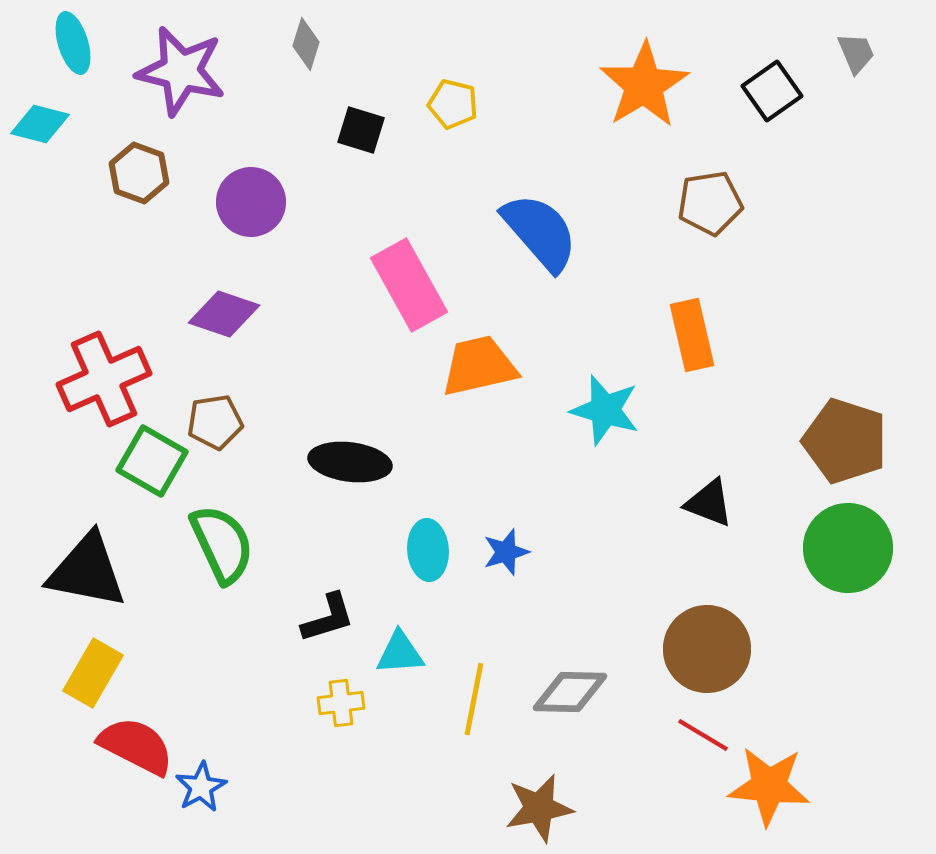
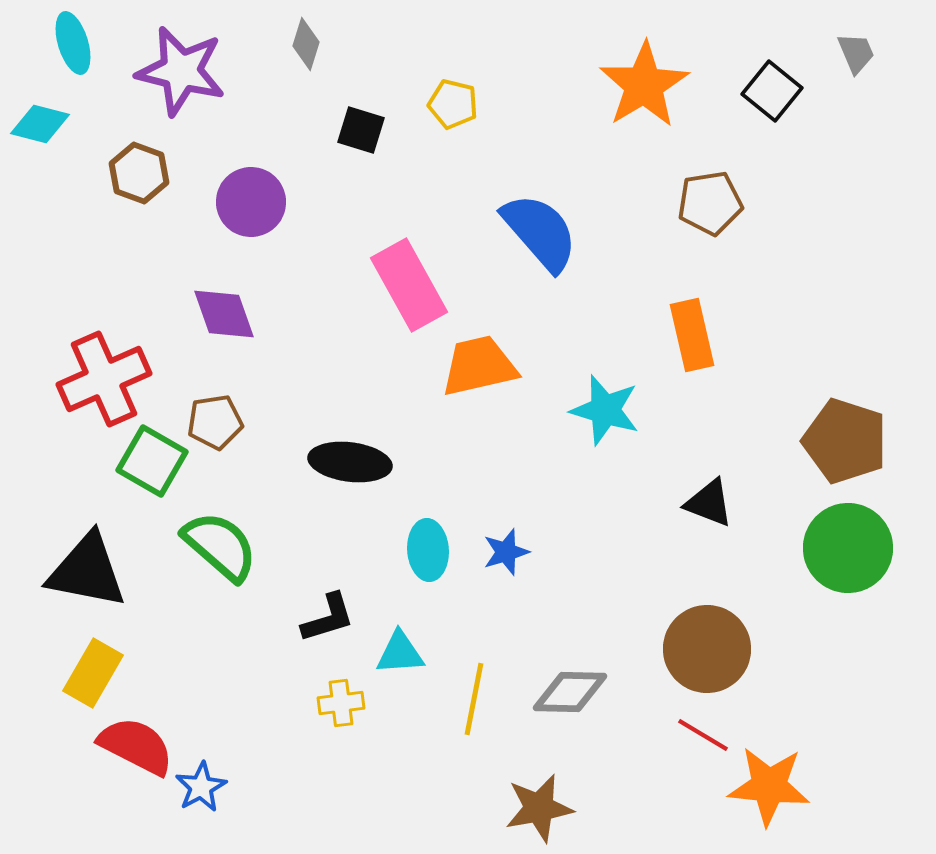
black square at (772, 91): rotated 16 degrees counterclockwise
purple diamond at (224, 314): rotated 52 degrees clockwise
green semicircle at (222, 544): moved 2 px left, 2 px down; rotated 24 degrees counterclockwise
